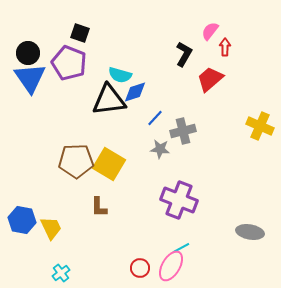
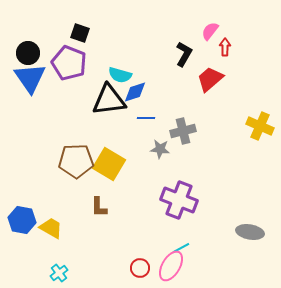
blue line: moved 9 px left; rotated 48 degrees clockwise
yellow trapezoid: rotated 35 degrees counterclockwise
cyan cross: moved 2 px left
